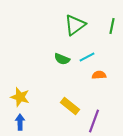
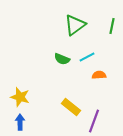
yellow rectangle: moved 1 px right, 1 px down
